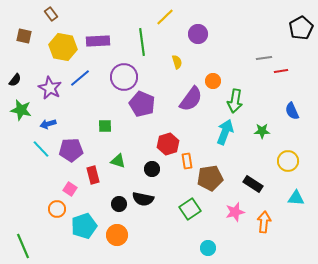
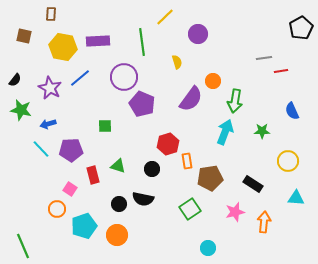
brown rectangle at (51, 14): rotated 40 degrees clockwise
green triangle at (118, 161): moved 5 px down
